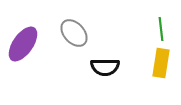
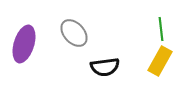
purple ellipse: moved 1 px right; rotated 18 degrees counterclockwise
yellow rectangle: moved 1 px left, 2 px up; rotated 20 degrees clockwise
black semicircle: rotated 8 degrees counterclockwise
